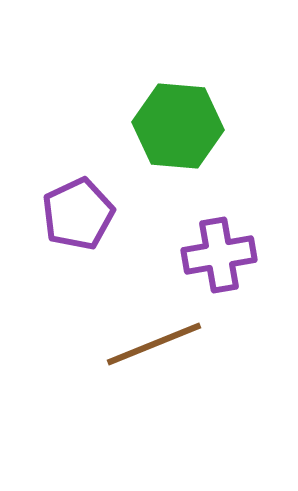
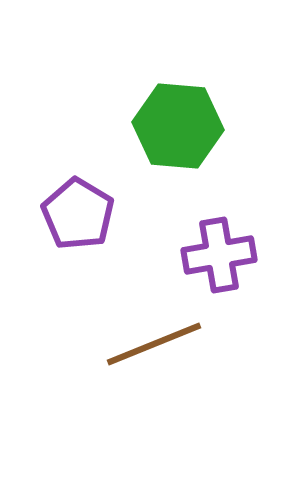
purple pentagon: rotated 16 degrees counterclockwise
